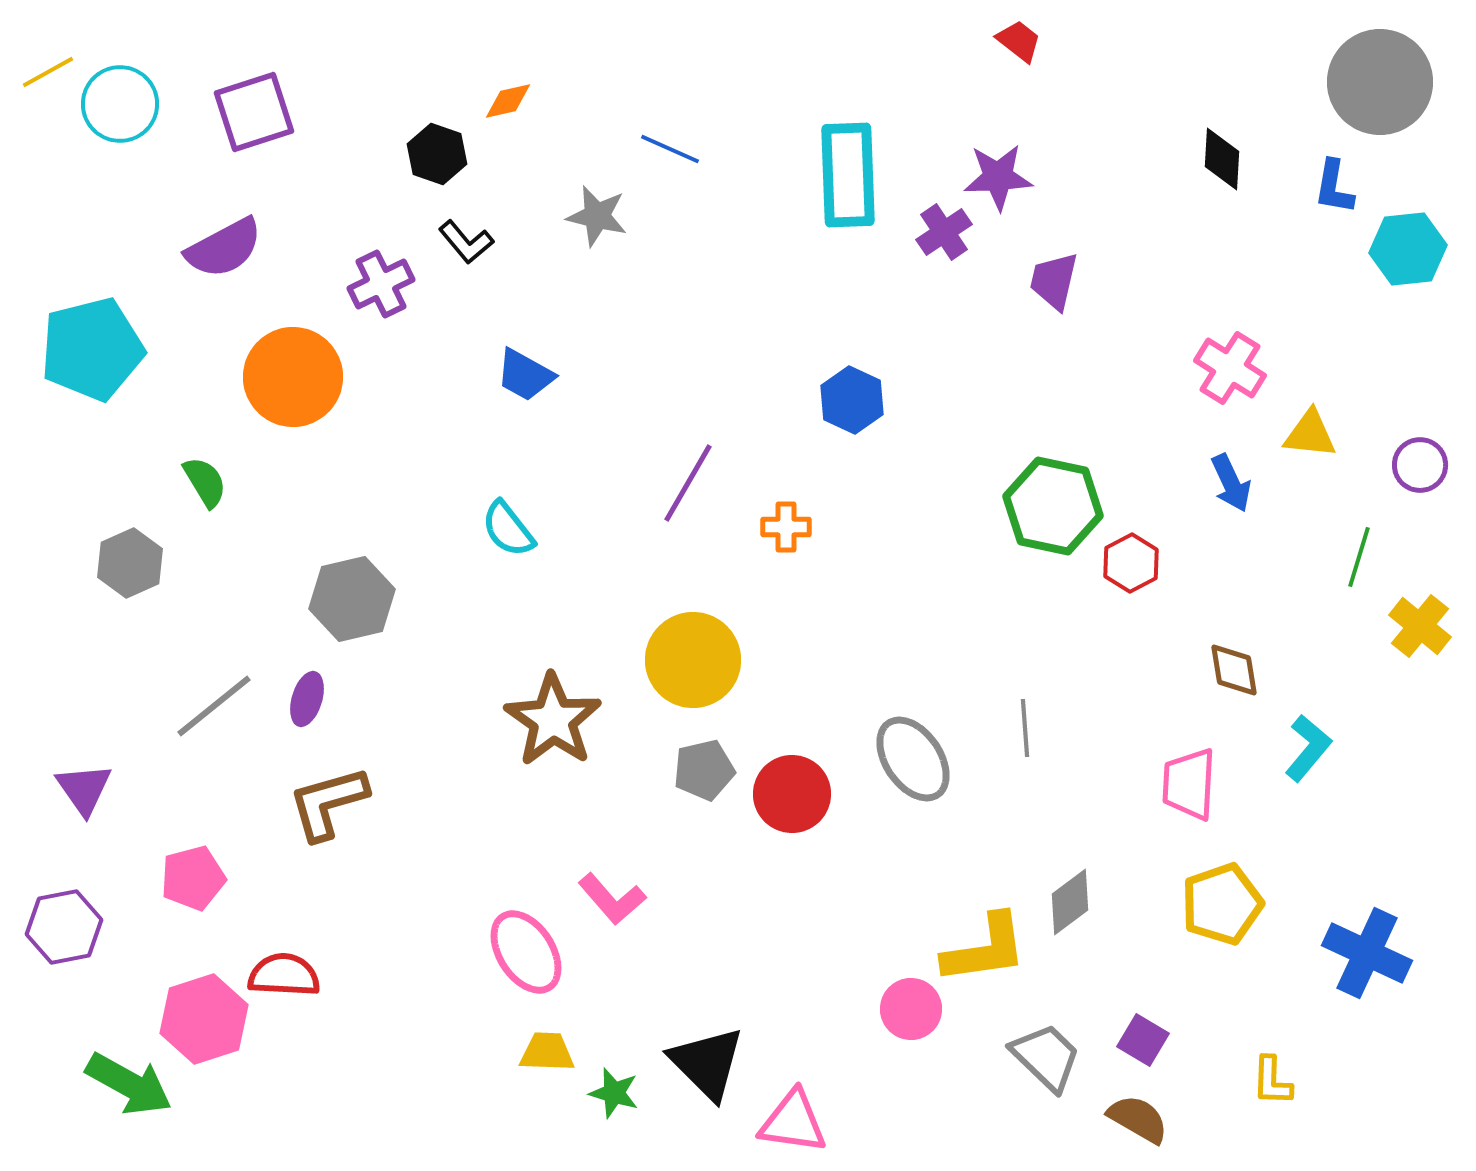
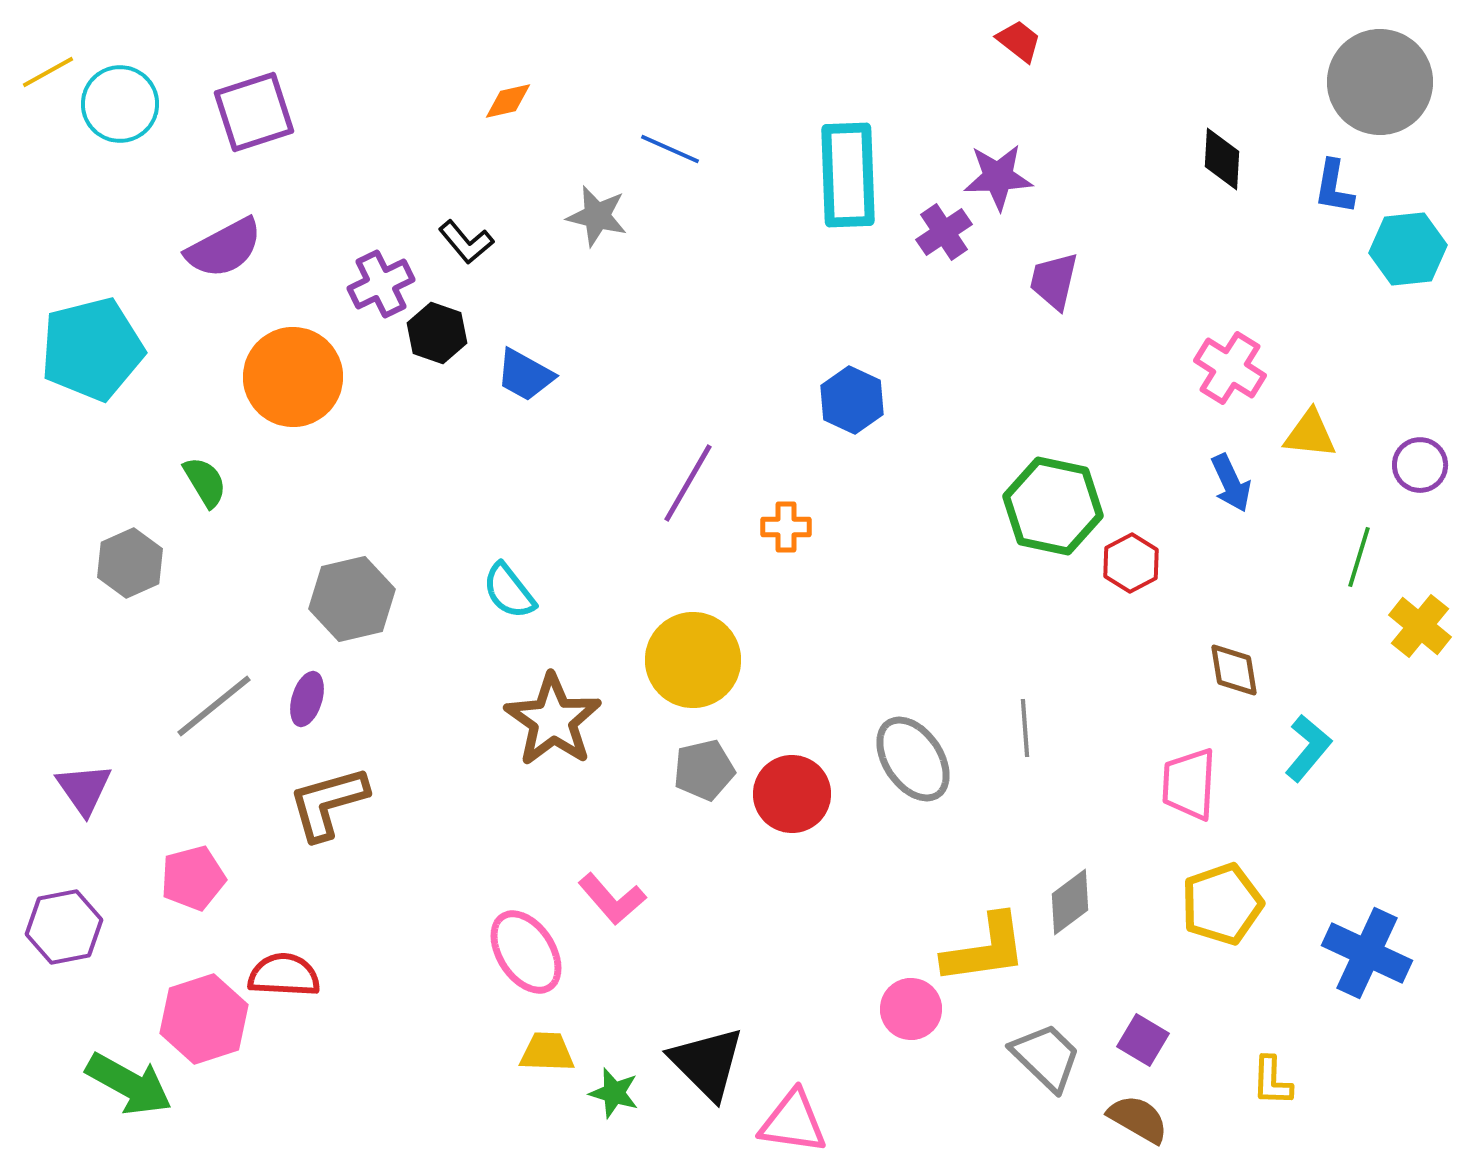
black hexagon at (437, 154): moved 179 px down
cyan semicircle at (508, 529): moved 1 px right, 62 px down
